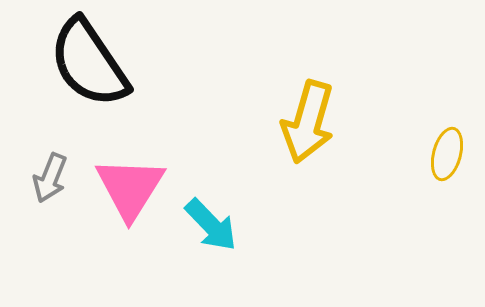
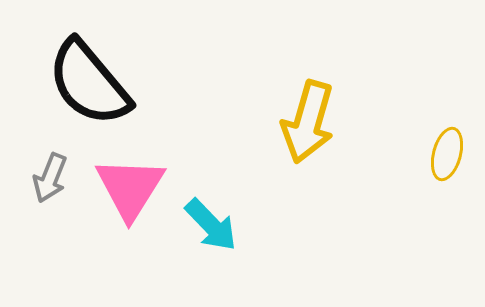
black semicircle: moved 20 px down; rotated 6 degrees counterclockwise
